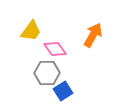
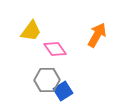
orange arrow: moved 4 px right
gray hexagon: moved 7 px down
